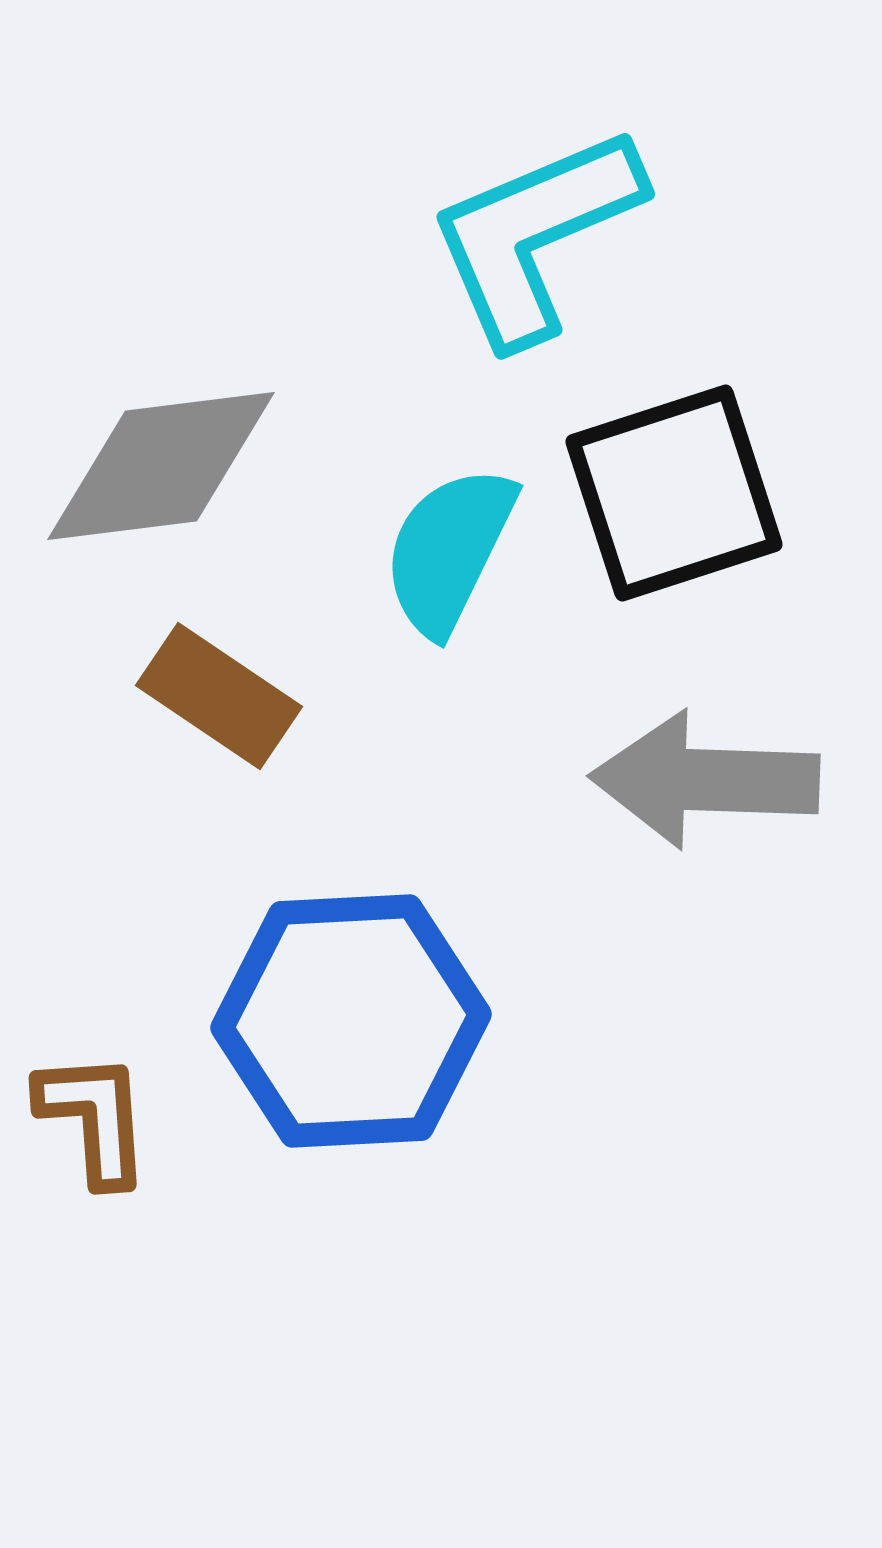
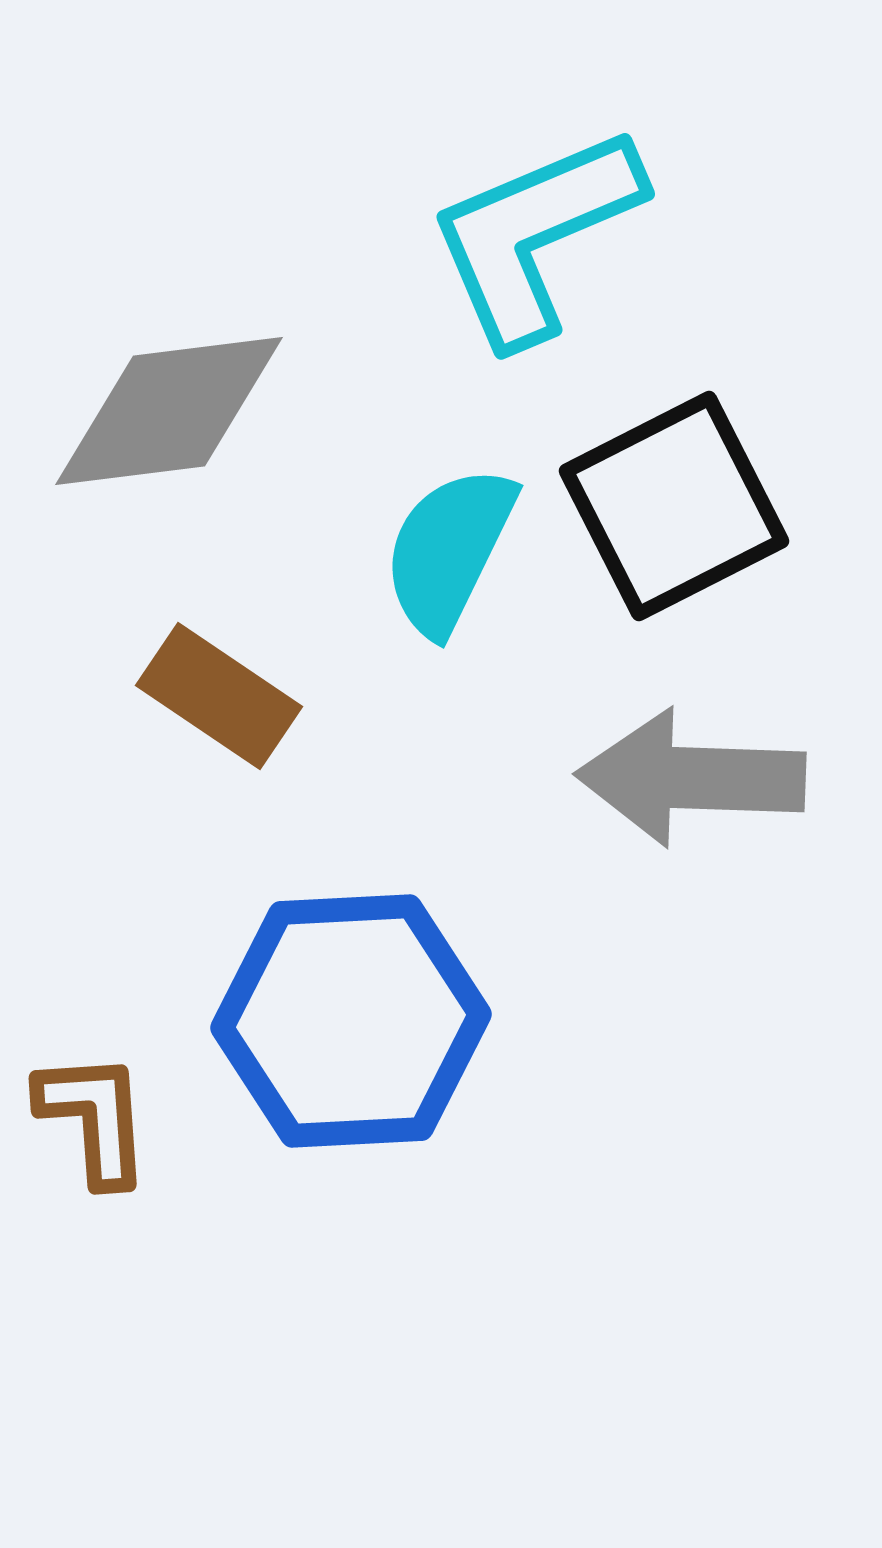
gray diamond: moved 8 px right, 55 px up
black square: moved 13 px down; rotated 9 degrees counterclockwise
gray arrow: moved 14 px left, 2 px up
